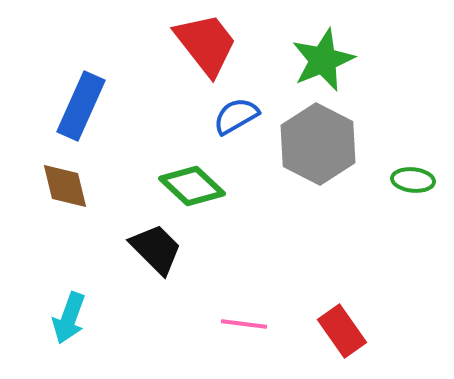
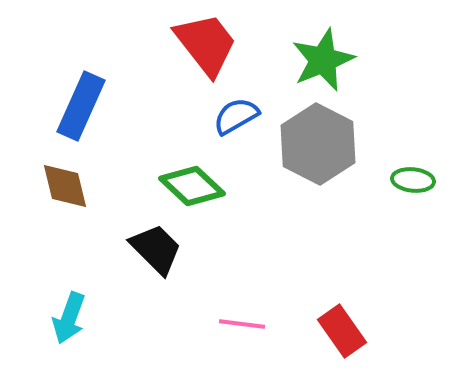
pink line: moved 2 px left
